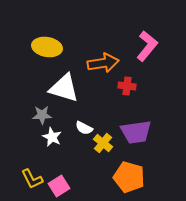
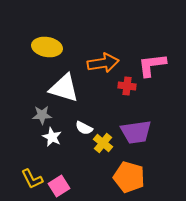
pink L-shape: moved 5 px right, 19 px down; rotated 136 degrees counterclockwise
